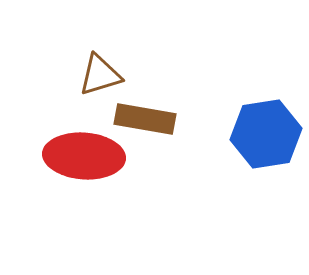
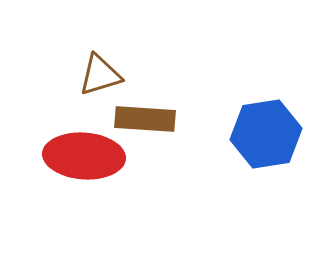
brown rectangle: rotated 6 degrees counterclockwise
